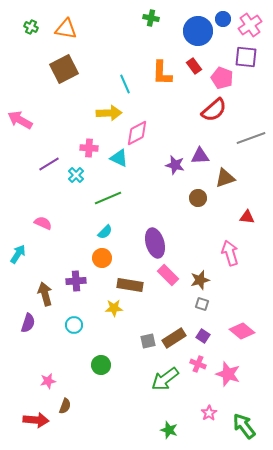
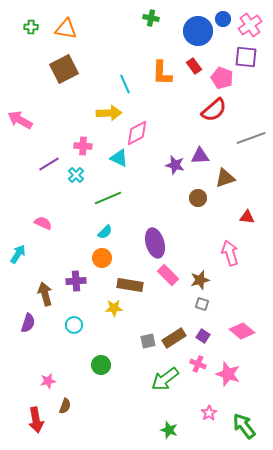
green cross at (31, 27): rotated 24 degrees counterclockwise
pink cross at (89, 148): moved 6 px left, 2 px up
red arrow at (36, 420): rotated 75 degrees clockwise
